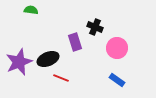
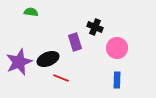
green semicircle: moved 2 px down
blue rectangle: rotated 56 degrees clockwise
